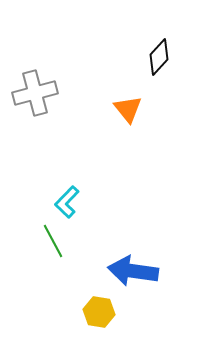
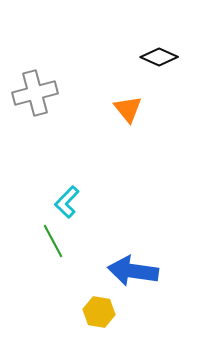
black diamond: rotated 72 degrees clockwise
